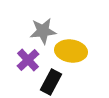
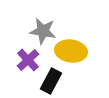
gray star: rotated 16 degrees clockwise
black rectangle: moved 1 px up
